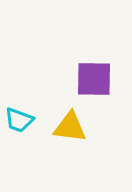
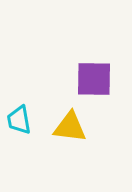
cyan trapezoid: rotated 60 degrees clockwise
